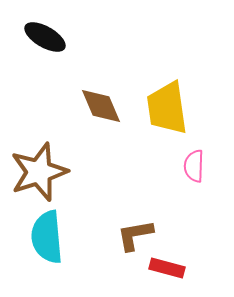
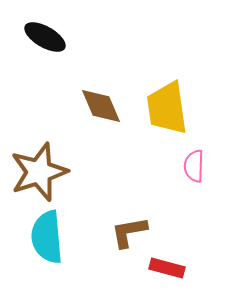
brown L-shape: moved 6 px left, 3 px up
